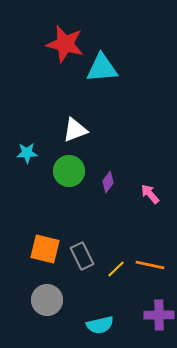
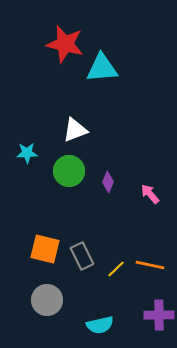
purple diamond: rotated 15 degrees counterclockwise
